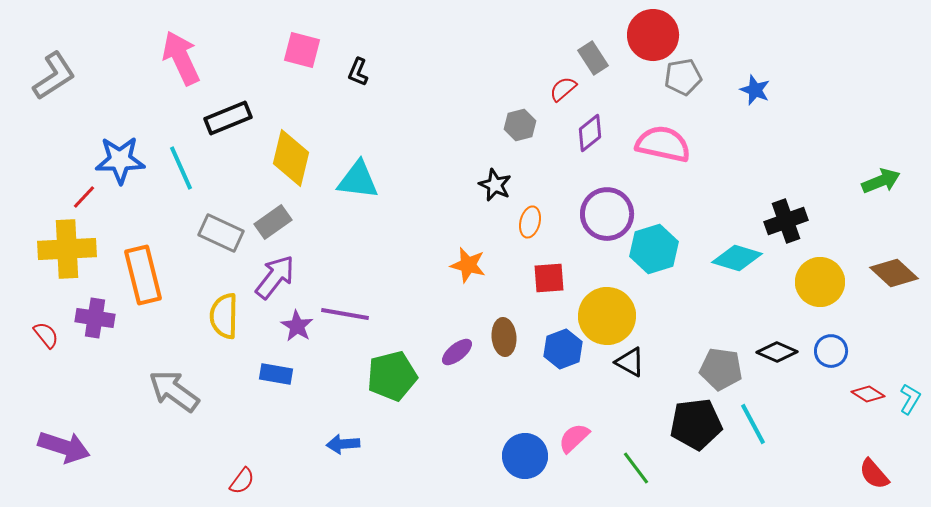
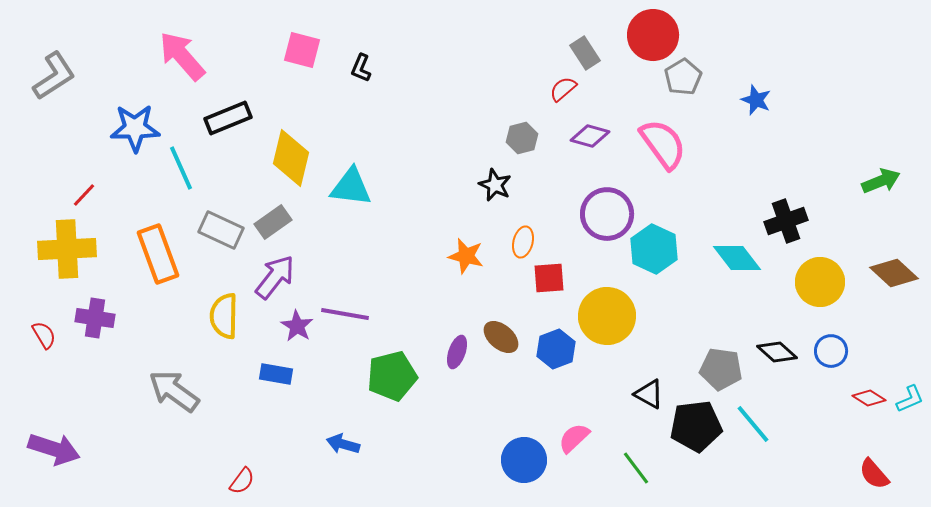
pink arrow at (181, 58): moved 1 px right, 2 px up; rotated 16 degrees counterclockwise
gray rectangle at (593, 58): moved 8 px left, 5 px up
black L-shape at (358, 72): moved 3 px right, 4 px up
gray pentagon at (683, 77): rotated 21 degrees counterclockwise
blue star at (755, 90): moved 1 px right, 10 px down
gray hexagon at (520, 125): moved 2 px right, 13 px down
purple diamond at (590, 133): moved 3 px down; rotated 54 degrees clockwise
pink semicircle at (663, 144): rotated 42 degrees clockwise
blue star at (120, 160): moved 15 px right, 32 px up
cyan triangle at (358, 180): moved 7 px left, 7 px down
red line at (84, 197): moved 2 px up
orange ellipse at (530, 222): moved 7 px left, 20 px down
gray rectangle at (221, 233): moved 3 px up
cyan hexagon at (654, 249): rotated 18 degrees counterclockwise
cyan diamond at (737, 258): rotated 36 degrees clockwise
orange star at (468, 265): moved 2 px left, 9 px up
orange rectangle at (143, 275): moved 15 px right, 21 px up; rotated 6 degrees counterclockwise
red semicircle at (46, 335): moved 2 px left; rotated 8 degrees clockwise
brown ellipse at (504, 337): moved 3 px left; rotated 45 degrees counterclockwise
blue hexagon at (563, 349): moved 7 px left
purple ellipse at (457, 352): rotated 32 degrees counterclockwise
black diamond at (777, 352): rotated 18 degrees clockwise
black triangle at (630, 362): moved 19 px right, 32 px down
red diamond at (868, 394): moved 1 px right, 4 px down
cyan L-shape at (910, 399): rotated 36 degrees clockwise
black pentagon at (696, 424): moved 2 px down
cyan line at (753, 424): rotated 12 degrees counterclockwise
blue arrow at (343, 444): rotated 20 degrees clockwise
purple arrow at (64, 447): moved 10 px left, 2 px down
blue circle at (525, 456): moved 1 px left, 4 px down
